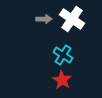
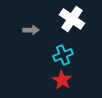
gray arrow: moved 13 px left, 11 px down
cyan cross: rotated 36 degrees clockwise
